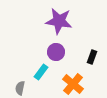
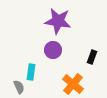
purple star: moved 1 px left
purple circle: moved 3 px left, 2 px up
cyan rectangle: moved 10 px left; rotated 28 degrees counterclockwise
gray semicircle: moved 1 px left, 1 px up; rotated 144 degrees clockwise
